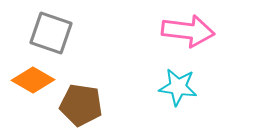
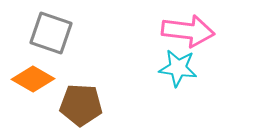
orange diamond: moved 1 px up
cyan star: moved 19 px up
brown pentagon: rotated 6 degrees counterclockwise
